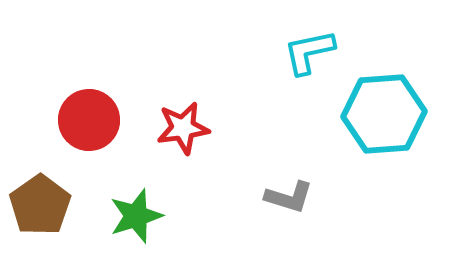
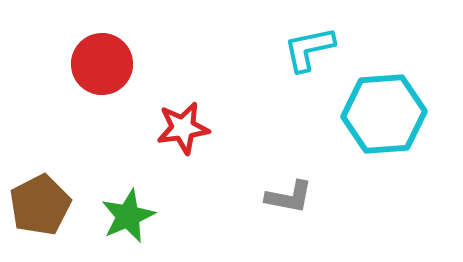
cyan L-shape: moved 3 px up
red circle: moved 13 px right, 56 px up
gray L-shape: rotated 6 degrees counterclockwise
brown pentagon: rotated 8 degrees clockwise
green star: moved 8 px left; rotated 6 degrees counterclockwise
